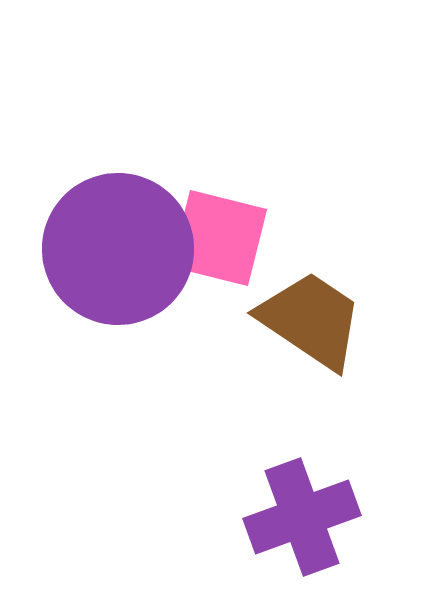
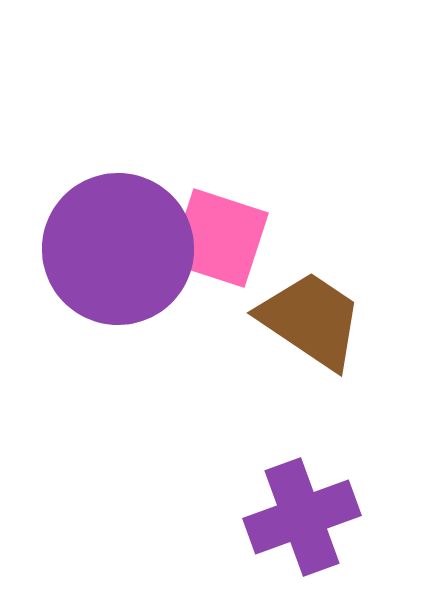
pink square: rotated 4 degrees clockwise
